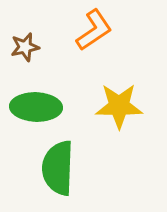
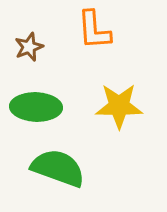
orange L-shape: rotated 120 degrees clockwise
brown star: moved 4 px right; rotated 8 degrees counterclockwise
green semicircle: rotated 108 degrees clockwise
